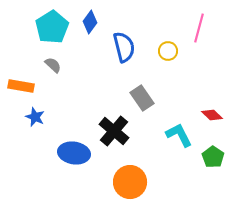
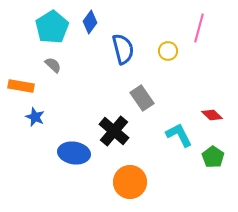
blue semicircle: moved 1 px left, 2 px down
